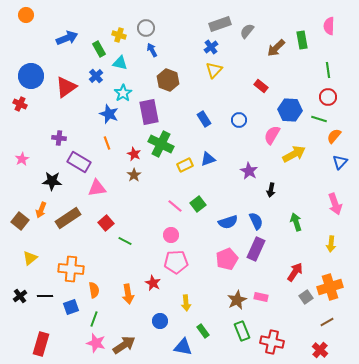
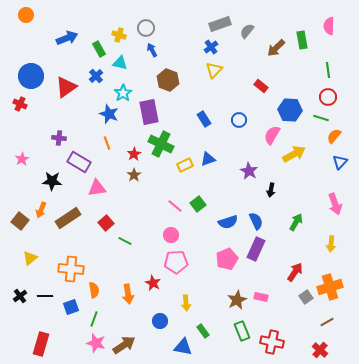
green line at (319, 119): moved 2 px right, 1 px up
red star at (134, 154): rotated 16 degrees clockwise
green arrow at (296, 222): rotated 48 degrees clockwise
